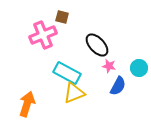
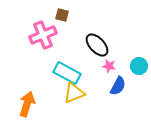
brown square: moved 2 px up
cyan circle: moved 2 px up
